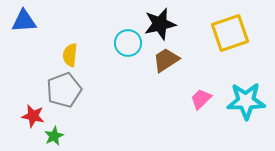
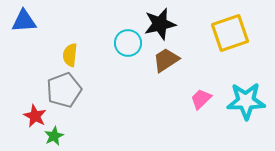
red star: moved 2 px right; rotated 15 degrees clockwise
